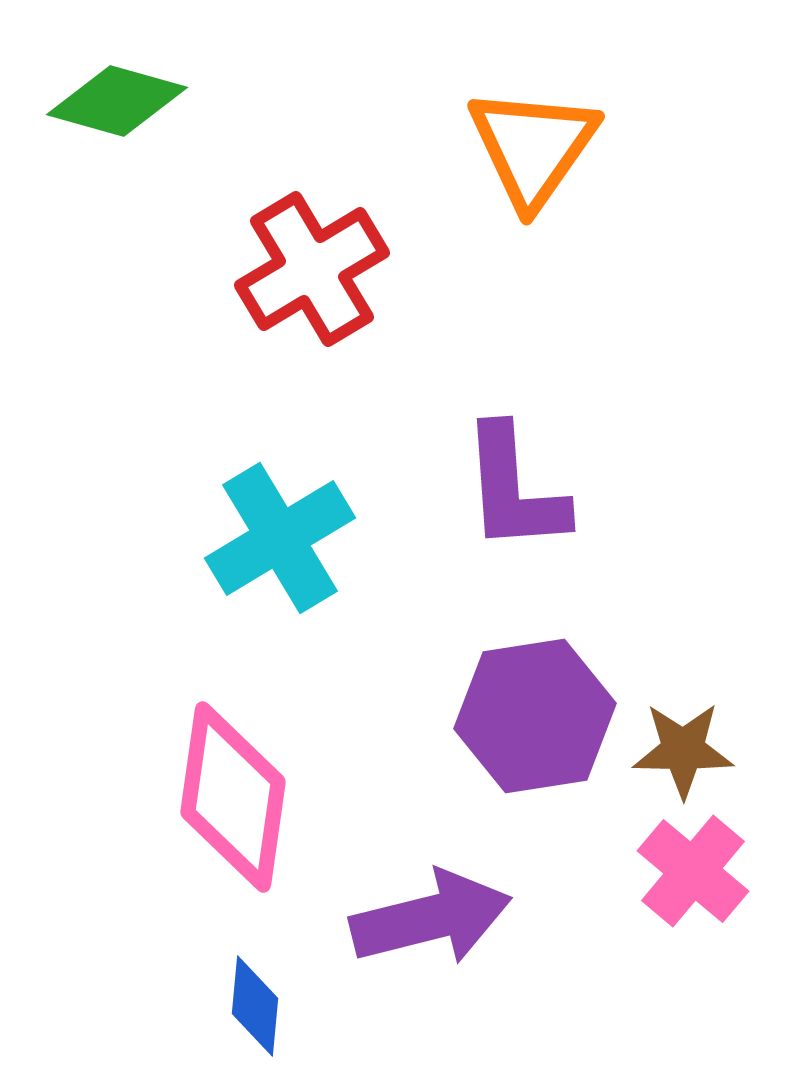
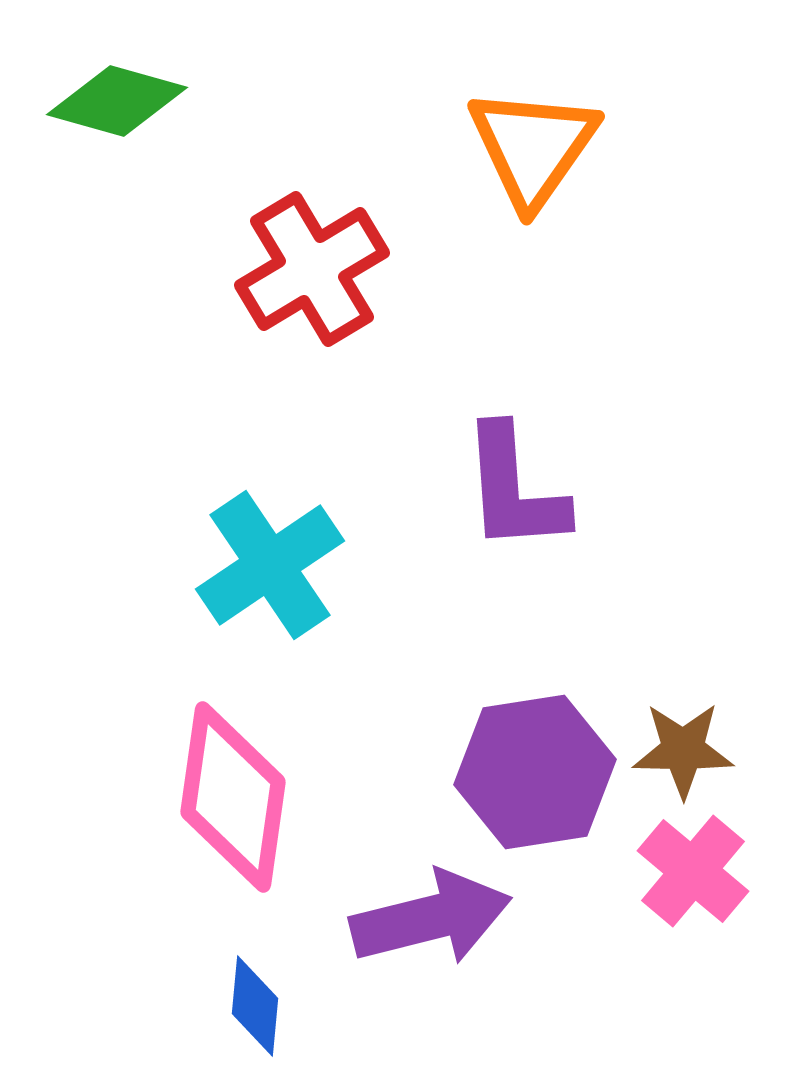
cyan cross: moved 10 px left, 27 px down; rotated 3 degrees counterclockwise
purple hexagon: moved 56 px down
